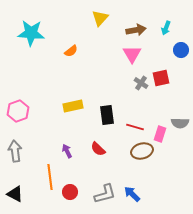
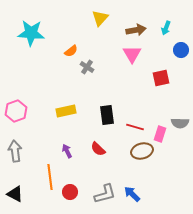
gray cross: moved 54 px left, 16 px up
yellow rectangle: moved 7 px left, 5 px down
pink hexagon: moved 2 px left
